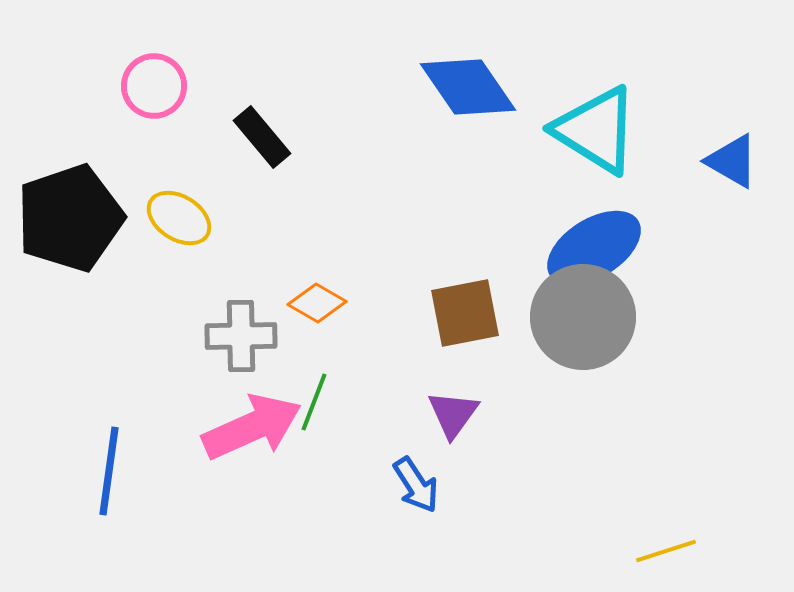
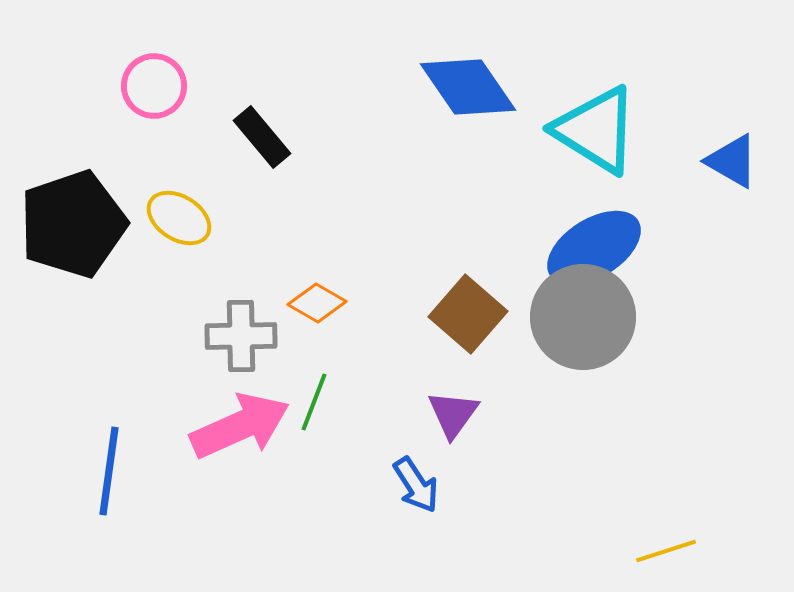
black pentagon: moved 3 px right, 6 px down
brown square: moved 3 px right, 1 px down; rotated 38 degrees counterclockwise
pink arrow: moved 12 px left, 1 px up
